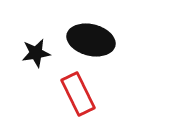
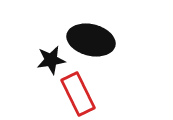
black star: moved 15 px right, 7 px down
